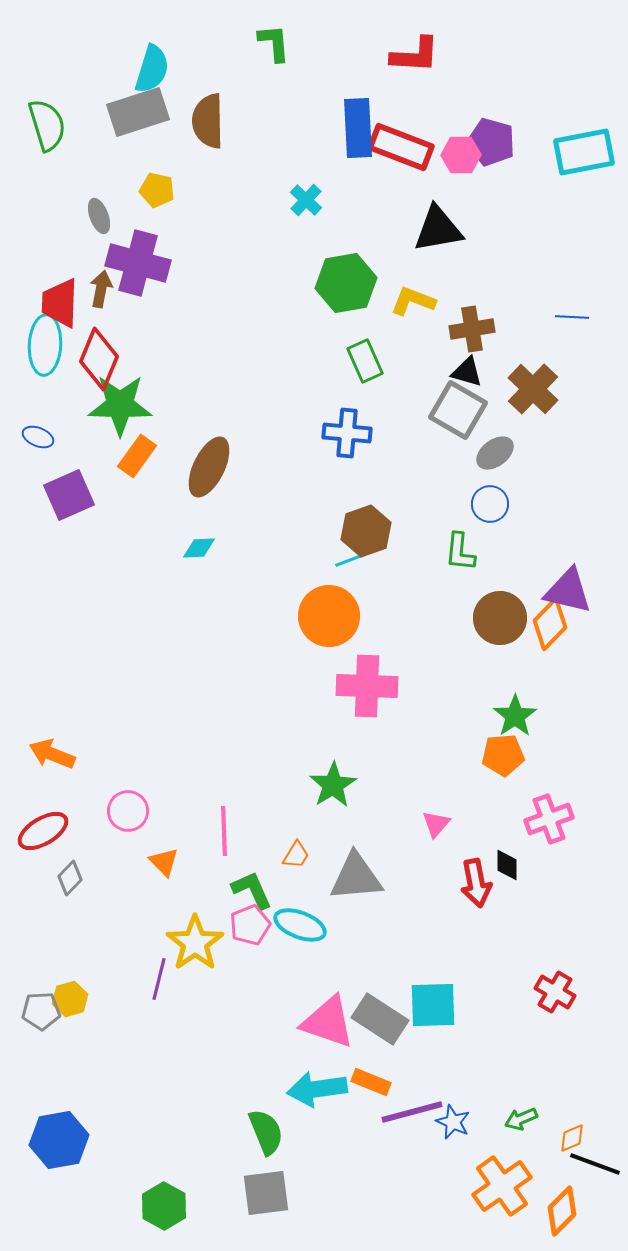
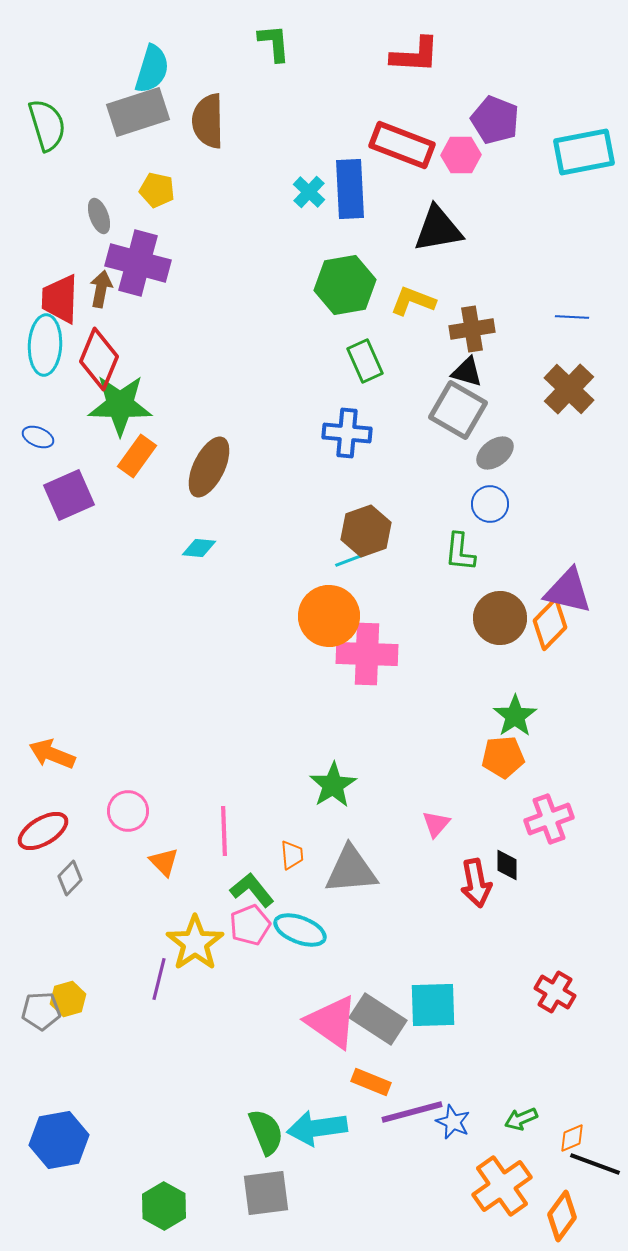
blue rectangle at (358, 128): moved 8 px left, 61 px down
purple pentagon at (491, 142): moved 4 px right, 22 px up; rotated 6 degrees clockwise
red rectangle at (401, 147): moved 1 px right, 2 px up
cyan cross at (306, 200): moved 3 px right, 8 px up
green hexagon at (346, 283): moved 1 px left, 2 px down
red trapezoid at (60, 303): moved 4 px up
brown cross at (533, 389): moved 36 px right
cyan diamond at (199, 548): rotated 8 degrees clockwise
pink cross at (367, 686): moved 32 px up
orange pentagon at (503, 755): moved 2 px down
orange trapezoid at (296, 855): moved 4 px left; rotated 36 degrees counterclockwise
gray triangle at (356, 877): moved 5 px left, 7 px up
green L-shape at (252, 890): rotated 15 degrees counterclockwise
cyan ellipse at (300, 925): moved 5 px down
yellow hexagon at (70, 999): moved 2 px left
gray rectangle at (380, 1019): moved 2 px left
pink triangle at (328, 1022): moved 4 px right; rotated 16 degrees clockwise
cyan arrow at (317, 1089): moved 39 px down
orange diamond at (562, 1211): moved 5 px down; rotated 9 degrees counterclockwise
